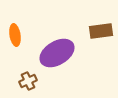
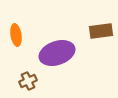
orange ellipse: moved 1 px right
purple ellipse: rotated 12 degrees clockwise
